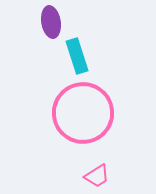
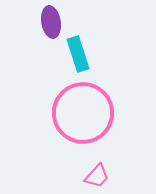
cyan rectangle: moved 1 px right, 2 px up
pink trapezoid: rotated 16 degrees counterclockwise
